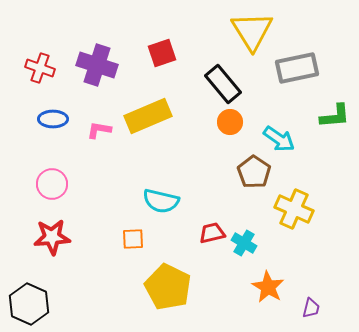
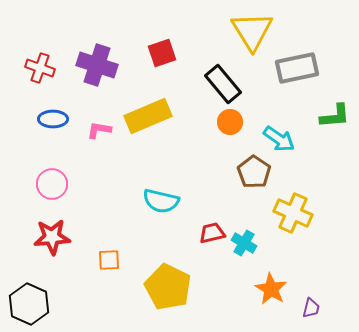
yellow cross: moved 1 px left, 4 px down
orange square: moved 24 px left, 21 px down
orange star: moved 3 px right, 2 px down
